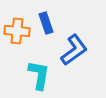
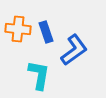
blue rectangle: moved 9 px down
orange cross: moved 1 px right, 2 px up
